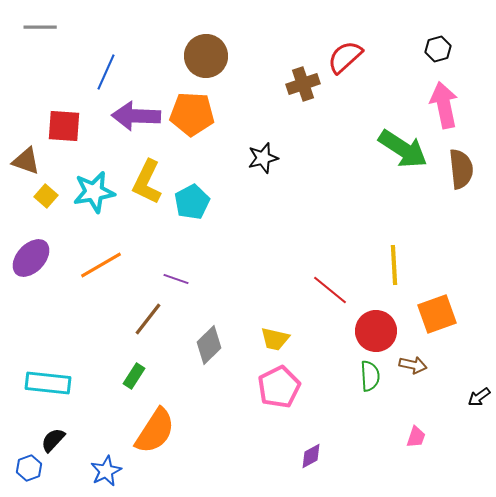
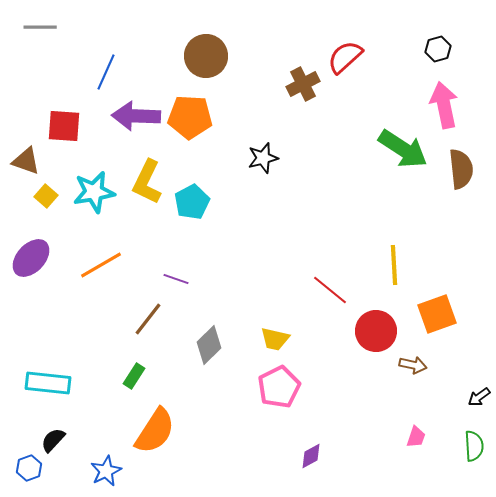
brown cross: rotated 8 degrees counterclockwise
orange pentagon: moved 2 px left, 3 px down
green semicircle: moved 104 px right, 70 px down
